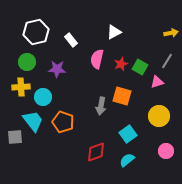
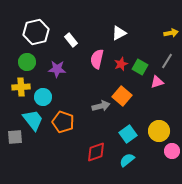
white triangle: moved 5 px right, 1 px down
orange square: rotated 24 degrees clockwise
gray arrow: rotated 114 degrees counterclockwise
yellow circle: moved 15 px down
cyan trapezoid: moved 1 px up
pink circle: moved 6 px right
